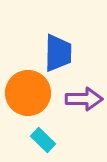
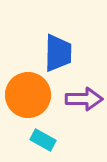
orange circle: moved 2 px down
cyan rectangle: rotated 15 degrees counterclockwise
